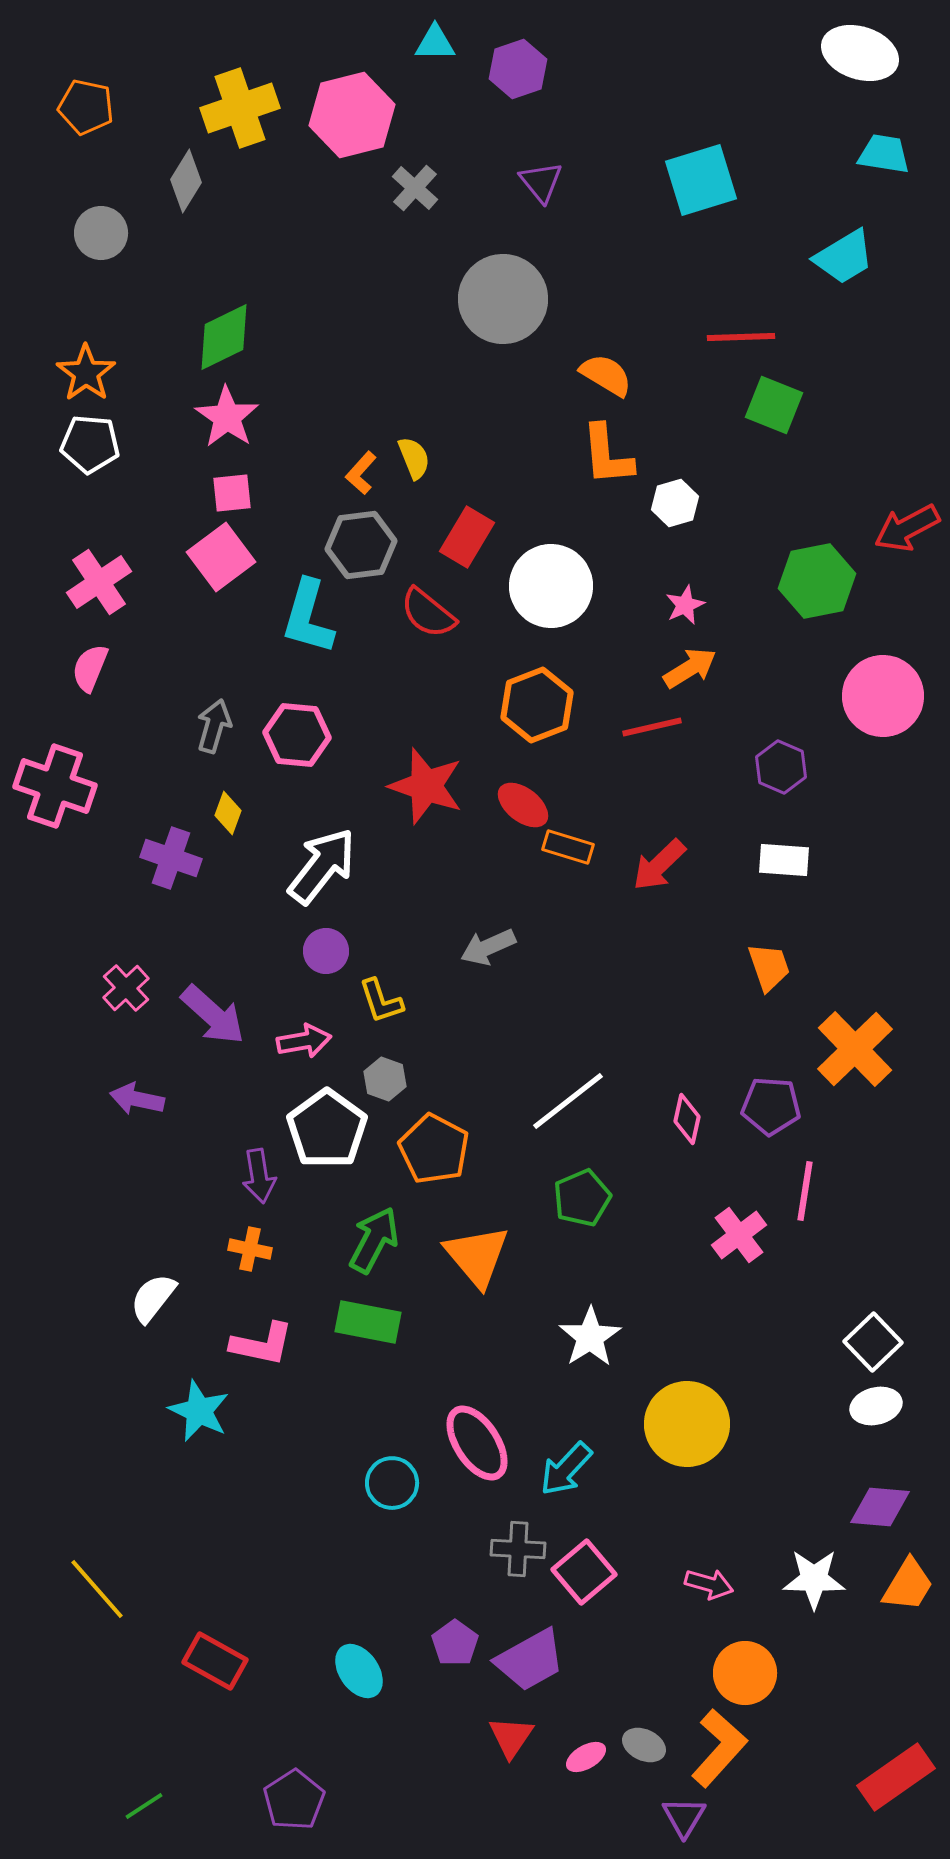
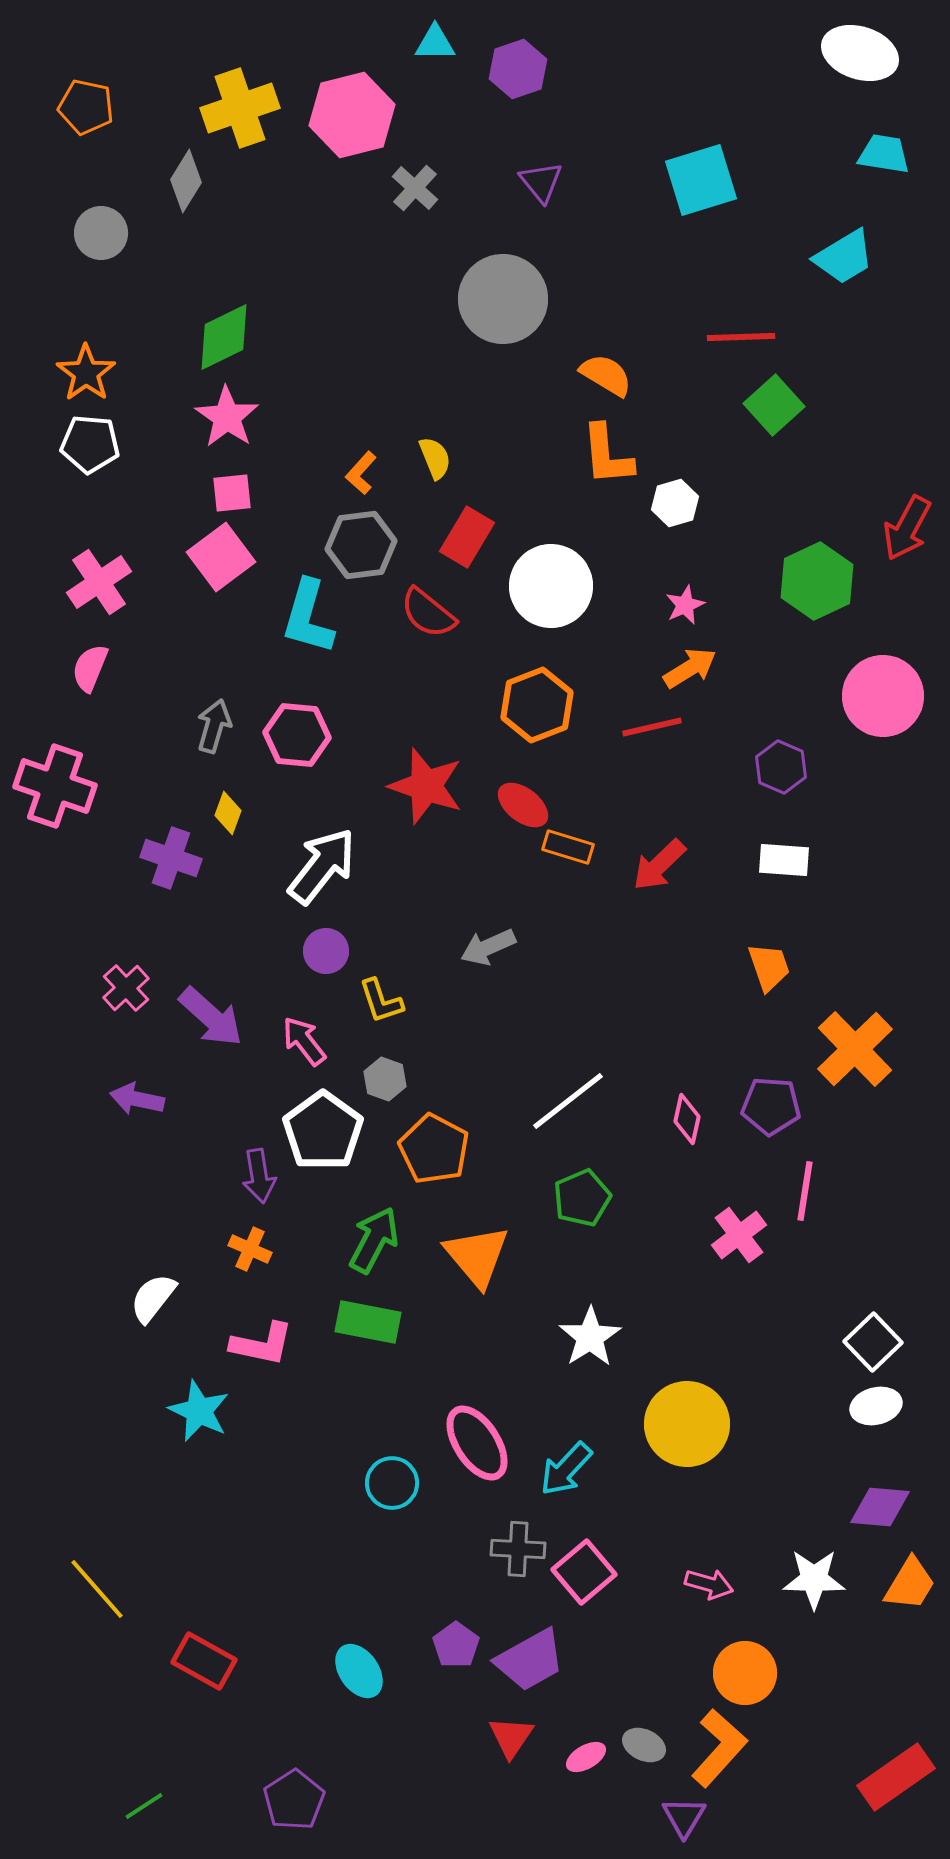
green square at (774, 405): rotated 26 degrees clockwise
yellow semicircle at (414, 458): moved 21 px right
red arrow at (907, 528): rotated 34 degrees counterclockwise
green hexagon at (817, 581): rotated 14 degrees counterclockwise
purple arrow at (213, 1015): moved 2 px left, 2 px down
pink arrow at (304, 1041): rotated 118 degrees counterclockwise
white pentagon at (327, 1129): moved 4 px left, 2 px down
orange cross at (250, 1249): rotated 12 degrees clockwise
orange trapezoid at (908, 1585): moved 2 px right, 1 px up
purple pentagon at (455, 1643): moved 1 px right, 2 px down
red rectangle at (215, 1661): moved 11 px left
